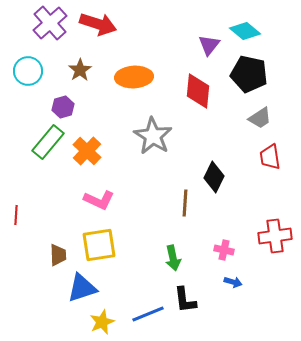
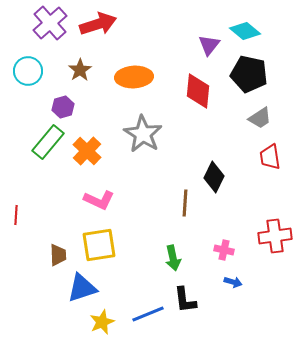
red arrow: rotated 36 degrees counterclockwise
gray star: moved 10 px left, 2 px up
